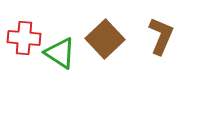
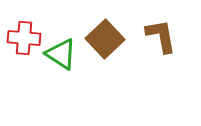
brown L-shape: rotated 33 degrees counterclockwise
green triangle: moved 1 px right, 1 px down
